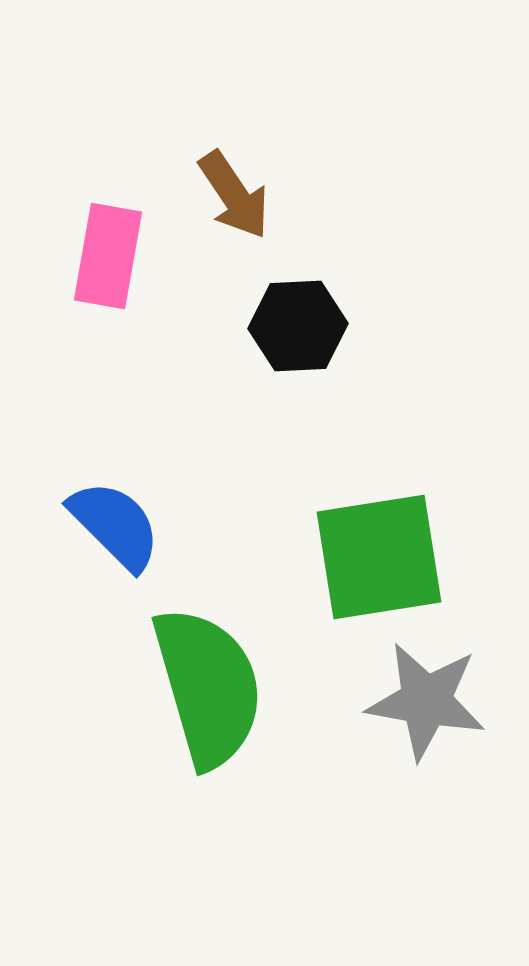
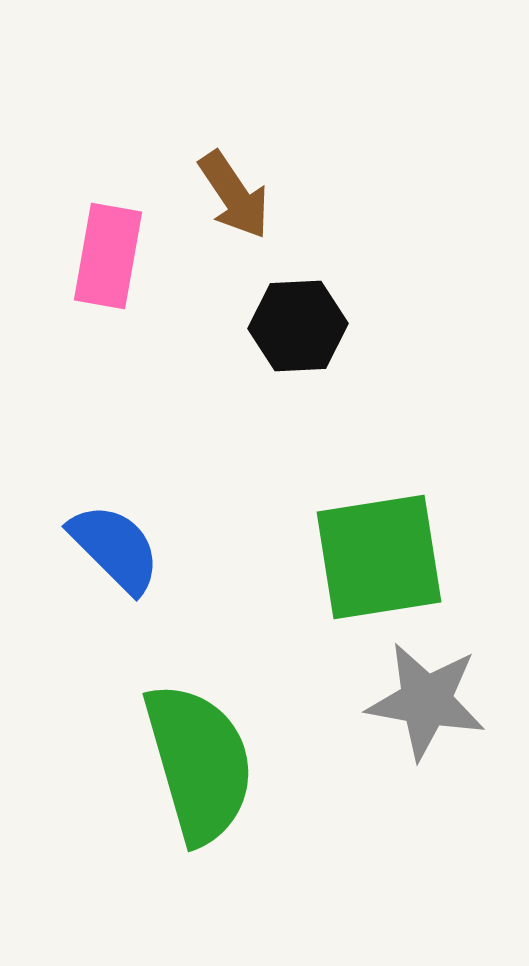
blue semicircle: moved 23 px down
green semicircle: moved 9 px left, 76 px down
